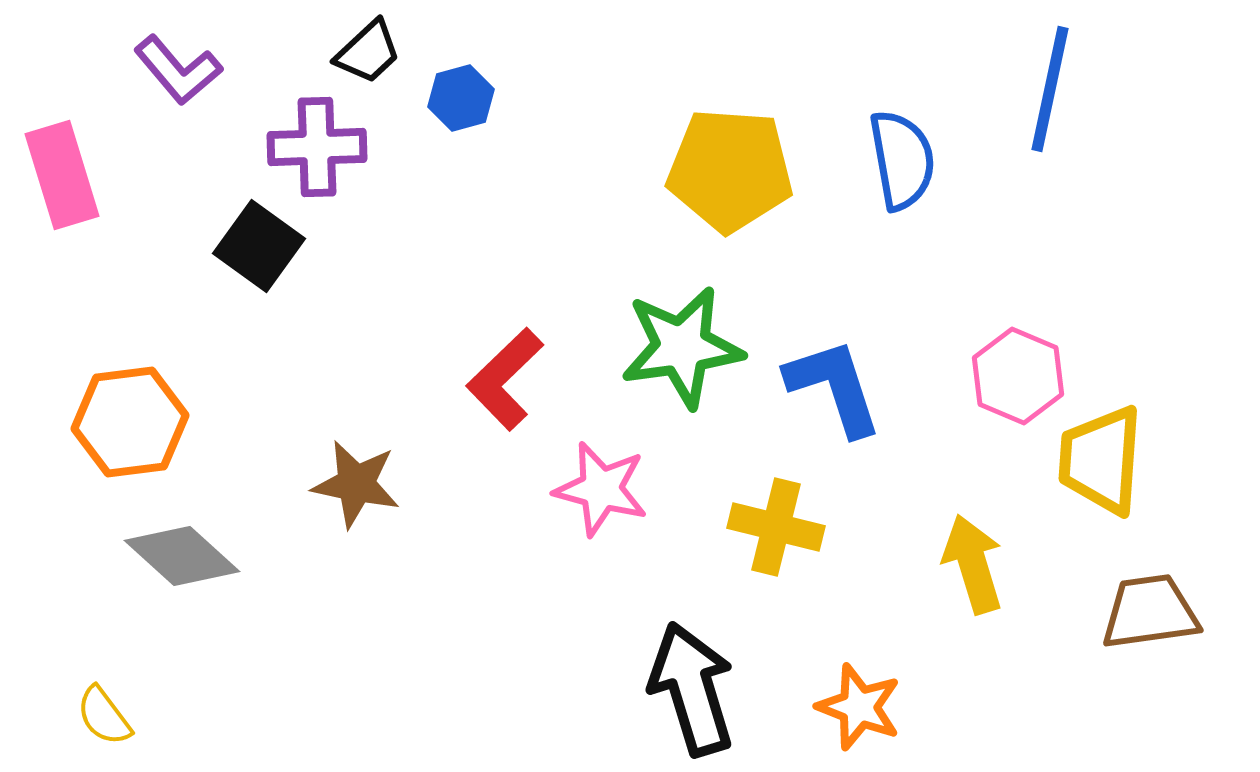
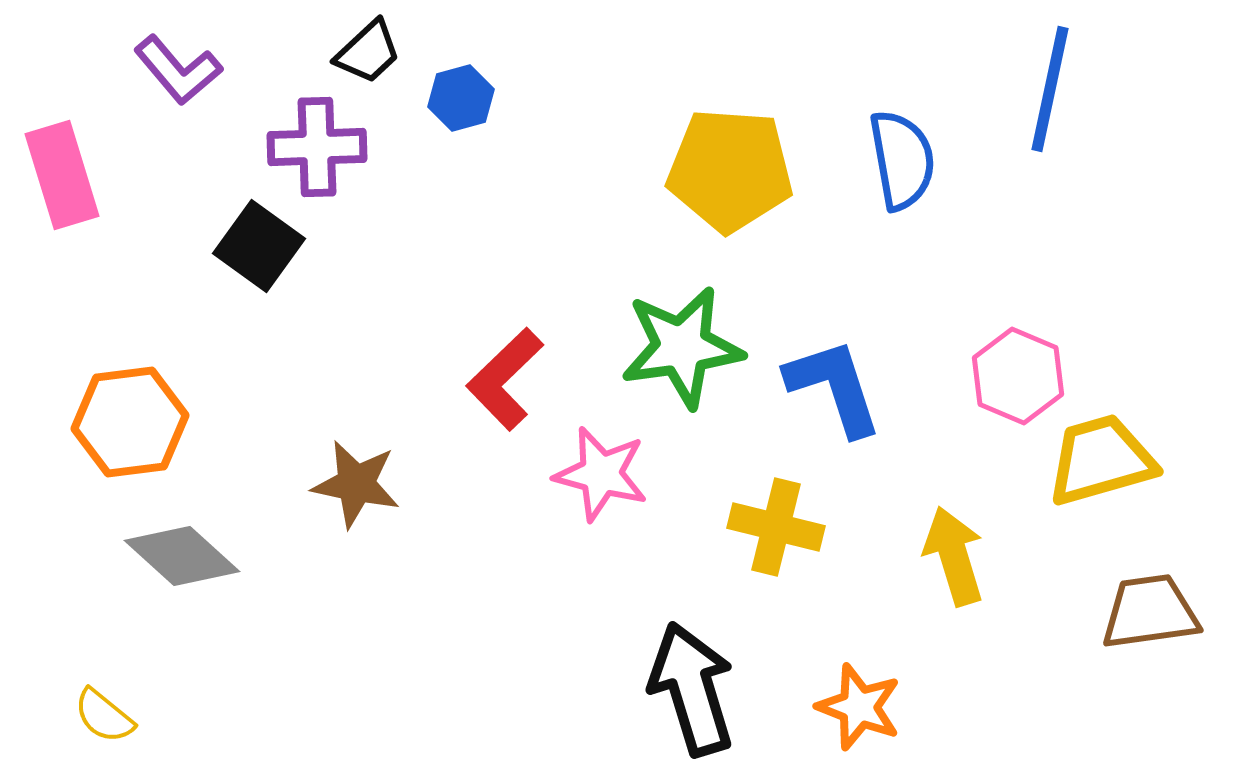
yellow trapezoid: rotated 70 degrees clockwise
pink star: moved 15 px up
yellow arrow: moved 19 px left, 8 px up
yellow semicircle: rotated 14 degrees counterclockwise
